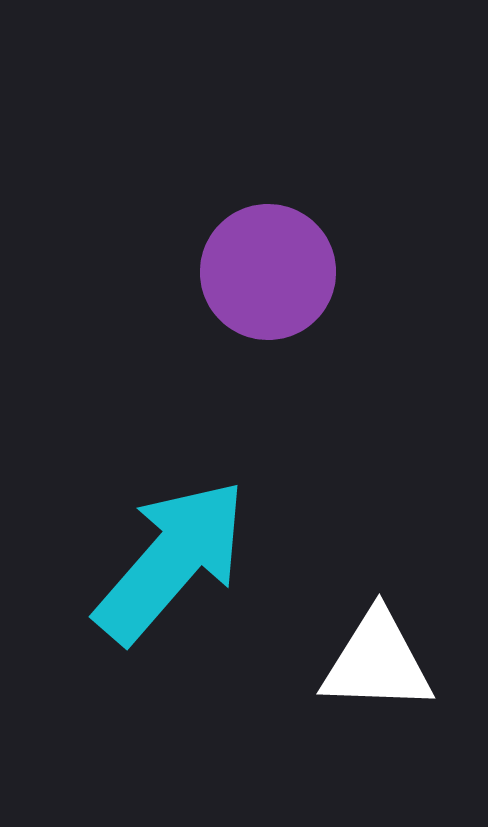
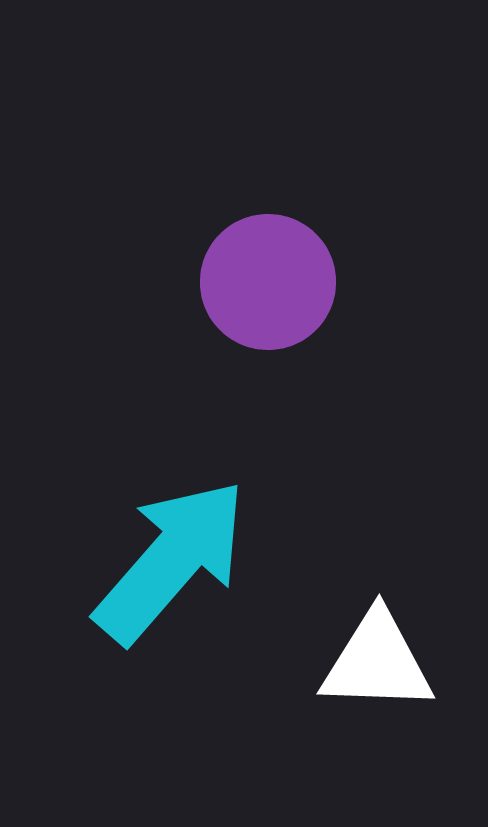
purple circle: moved 10 px down
